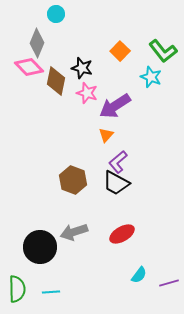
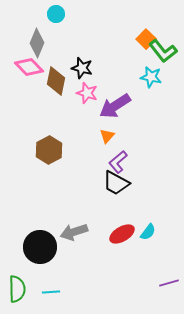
orange square: moved 26 px right, 12 px up
cyan star: rotated 10 degrees counterclockwise
orange triangle: moved 1 px right, 1 px down
brown hexagon: moved 24 px left, 30 px up; rotated 12 degrees clockwise
cyan semicircle: moved 9 px right, 43 px up
